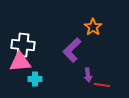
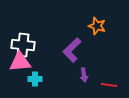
orange star: moved 4 px right, 1 px up; rotated 18 degrees counterclockwise
purple arrow: moved 4 px left
red line: moved 7 px right
